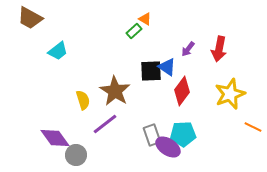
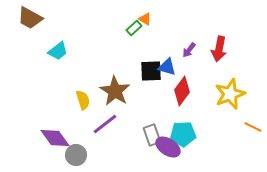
green rectangle: moved 3 px up
purple arrow: moved 1 px right, 1 px down
blue triangle: rotated 18 degrees counterclockwise
